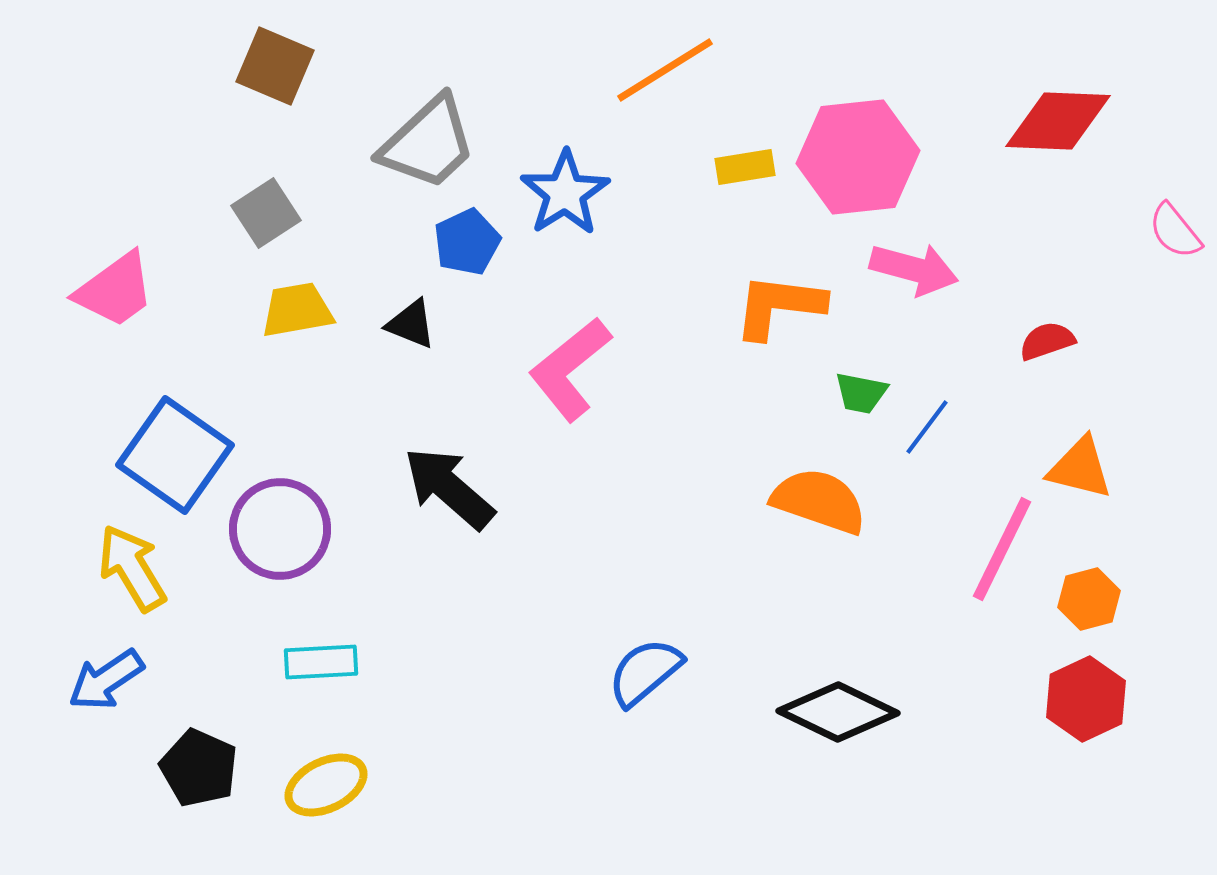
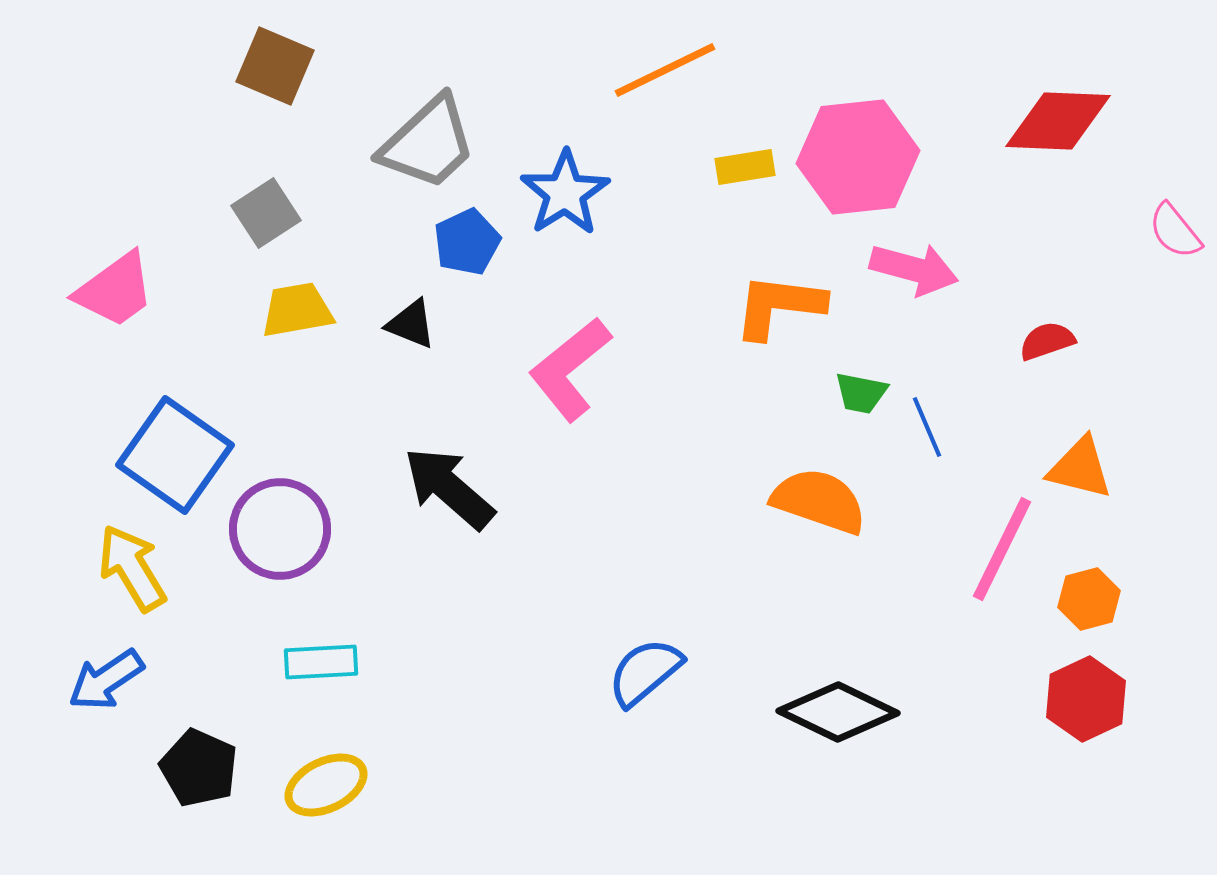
orange line: rotated 6 degrees clockwise
blue line: rotated 60 degrees counterclockwise
